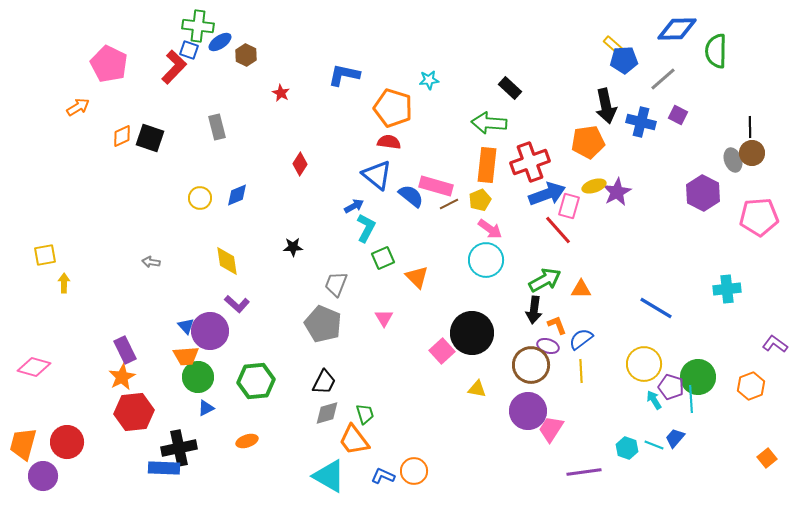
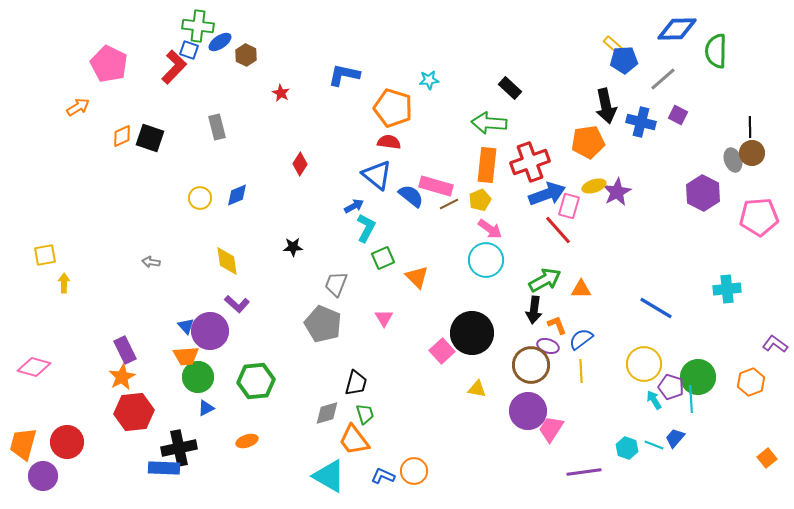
black trapezoid at (324, 382): moved 32 px right, 1 px down; rotated 12 degrees counterclockwise
orange hexagon at (751, 386): moved 4 px up
